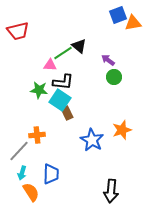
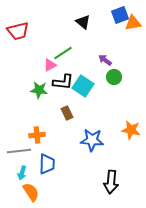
blue square: moved 2 px right
black triangle: moved 4 px right, 24 px up
purple arrow: moved 3 px left
pink triangle: rotated 32 degrees counterclockwise
cyan square: moved 23 px right, 14 px up
orange star: moved 9 px right; rotated 30 degrees clockwise
blue star: rotated 25 degrees counterclockwise
gray line: rotated 40 degrees clockwise
blue trapezoid: moved 4 px left, 10 px up
black arrow: moved 9 px up
